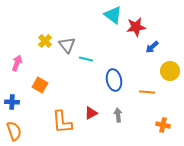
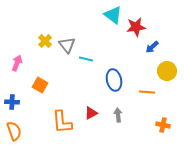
yellow circle: moved 3 px left
